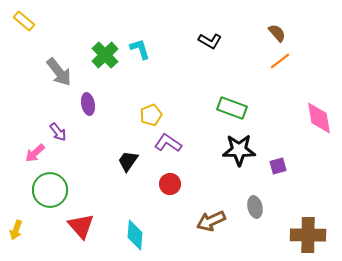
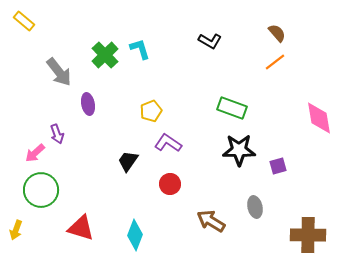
orange line: moved 5 px left, 1 px down
yellow pentagon: moved 4 px up
purple arrow: moved 1 px left, 2 px down; rotated 18 degrees clockwise
green circle: moved 9 px left
brown arrow: rotated 56 degrees clockwise
red triangle: moved 2 px down; rotated 32 degrees counterclockwise
cyan diamond: rotated 16 degrees clockwise
